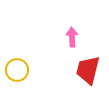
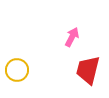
pink arrow: rotated 30 degrees clockwise
